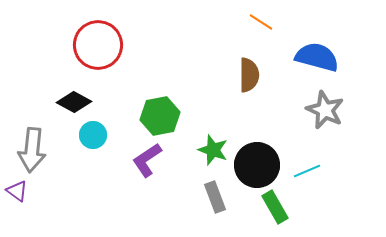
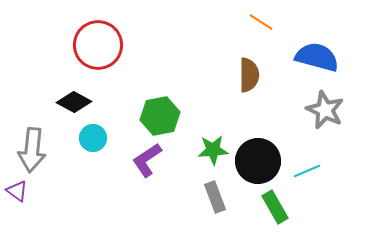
cyan circle: moved 3 px down
green star: rotated 24 degrees counterclockwise
black circle: moved 1 px right, 4 px up
